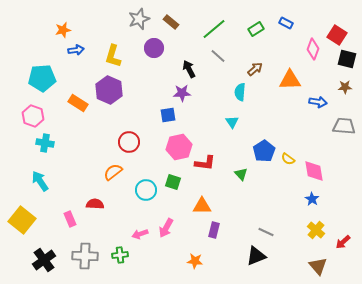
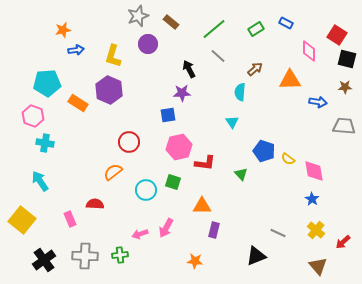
gray star at (139, 19): moved 1 px left, 3 px up
purple circle at (154, 48): moved 6 px left, 4 px up
pink diamond at (313, 49): moved 4 px left, 2 px down; rotated 20 degrees counterclockwise
cyan pentagon at (42, 78): moved 5 px right, 5 px down
blue pentagon at (264, 151): rotated 20 degrees counterclockwise
gray line at (266, 232): moved 12 px right, 1 px down
